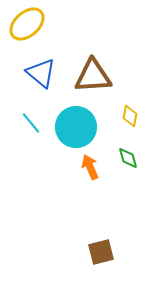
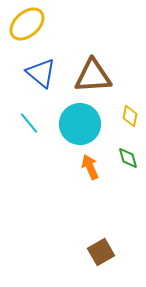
cyan line: moved 2 px left
cyan circle: moved 4 px right, 3 px up
brown square: rotated 16 degrees counterclockwise
